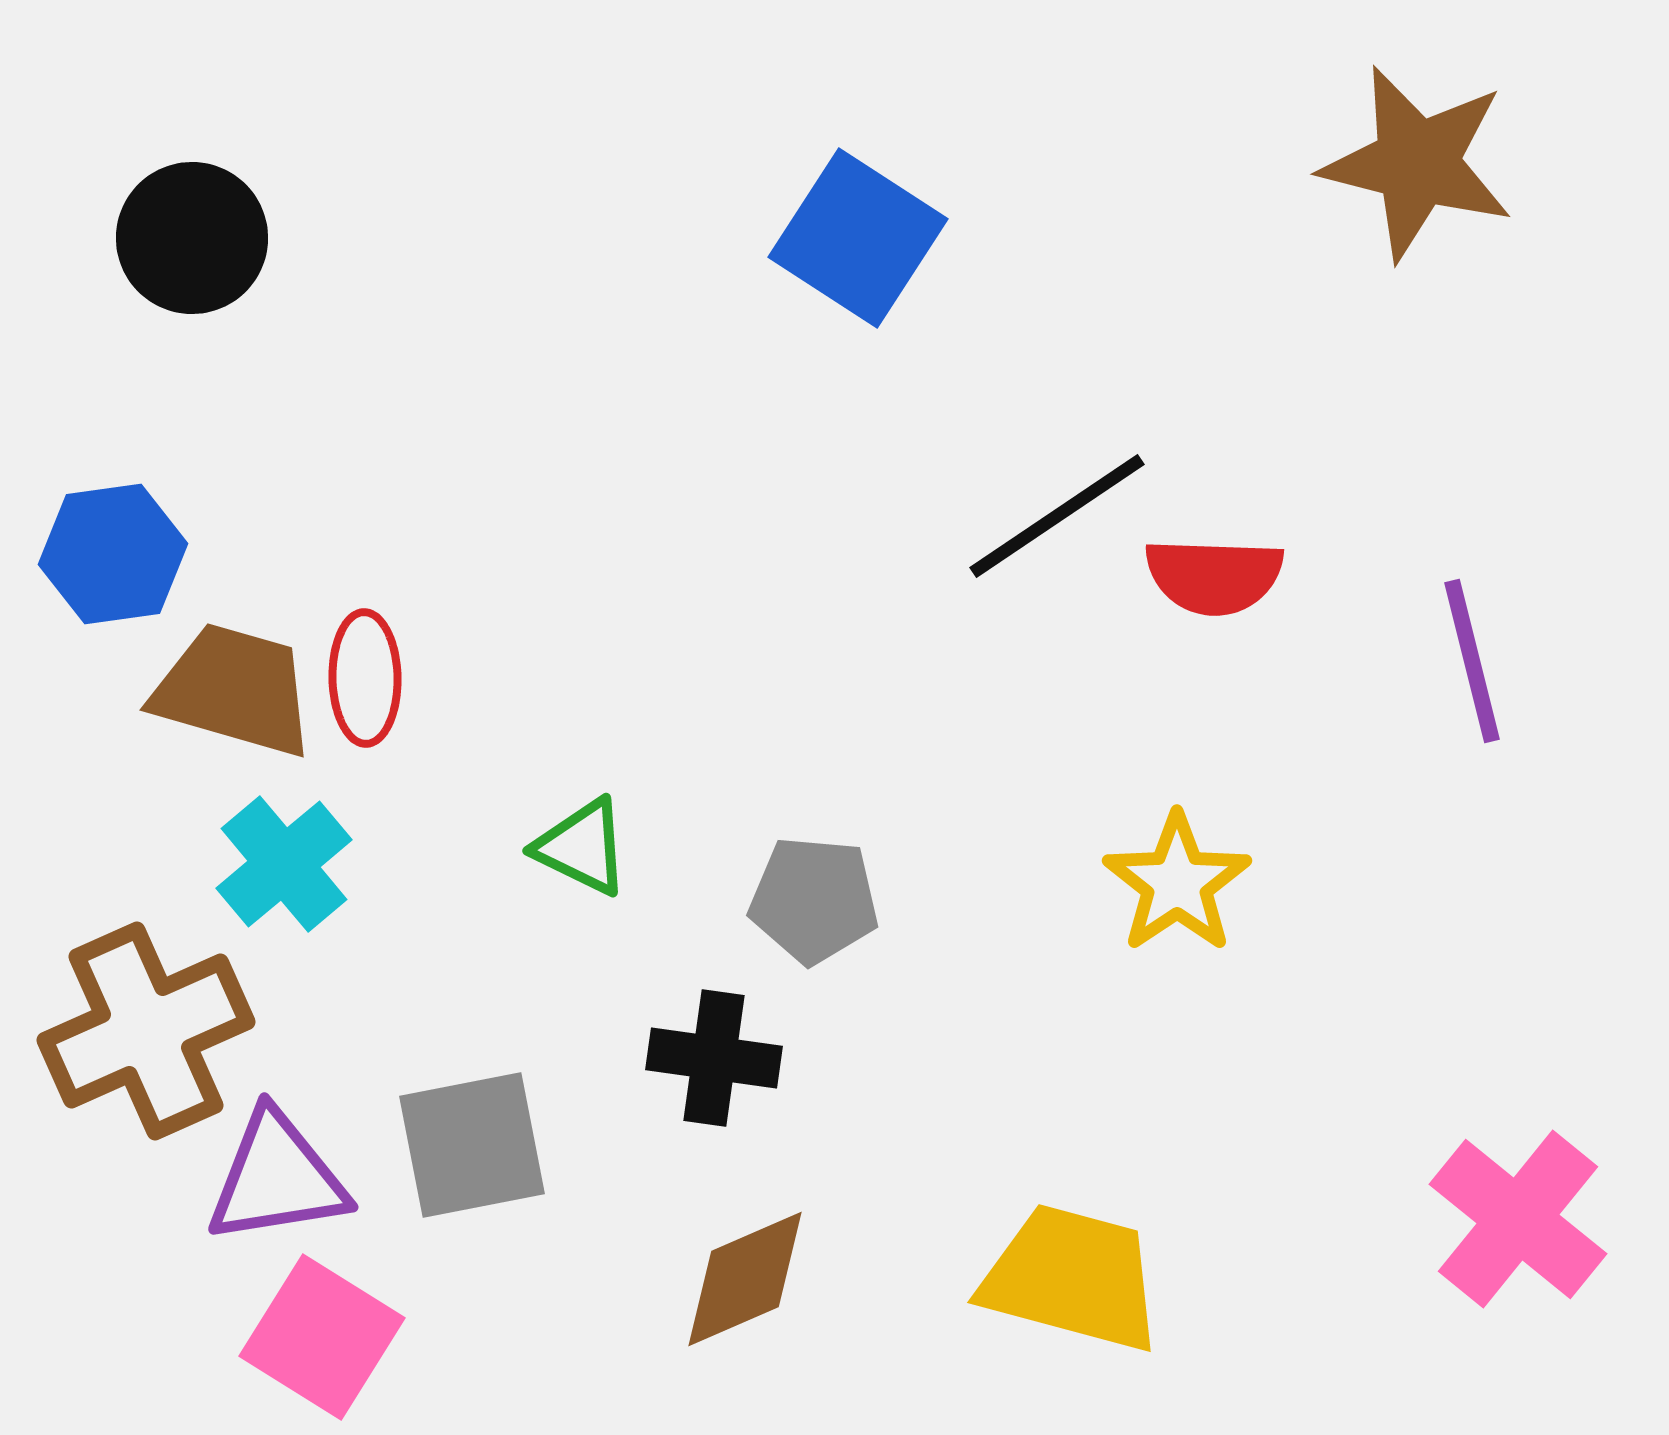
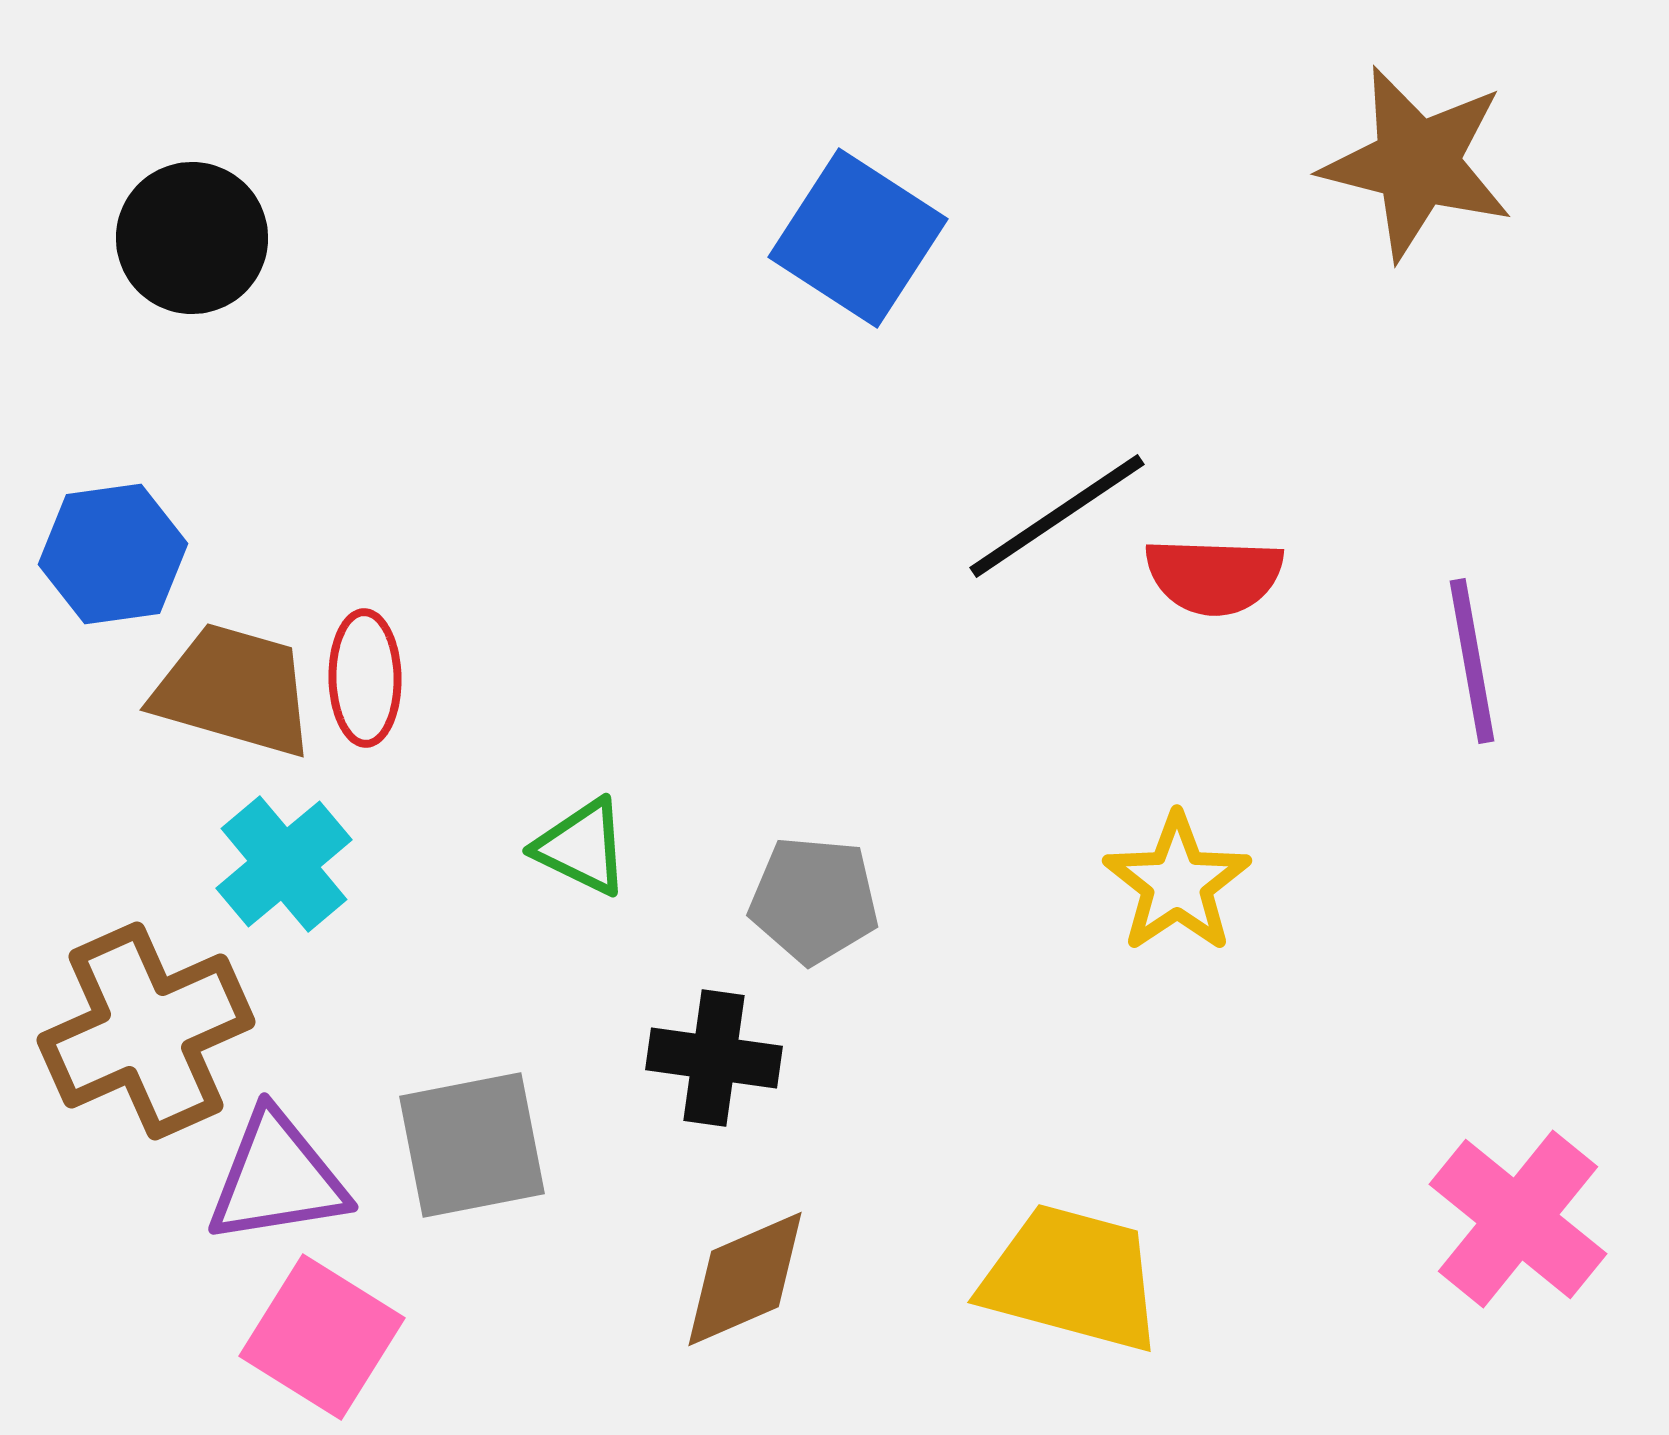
purple line: rotated 4 degrees clockwise
